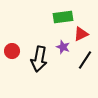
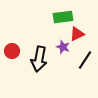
red triangle: moved 4 px left
